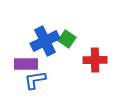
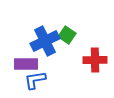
green square: moved 4 px up
